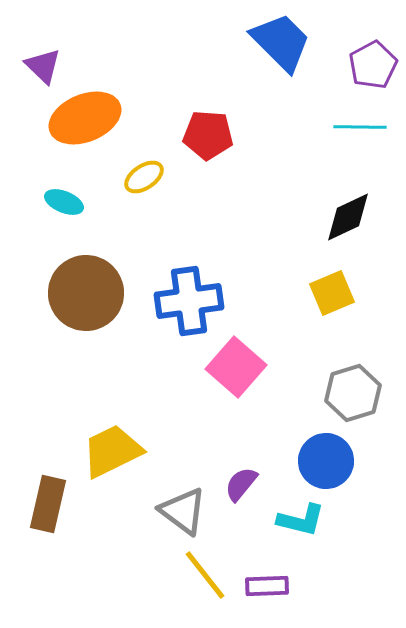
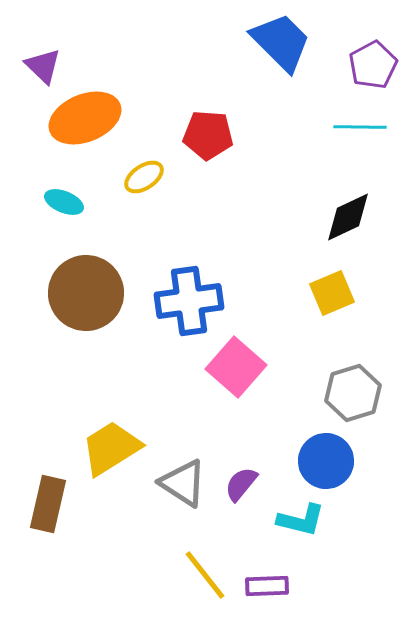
yellow trapezoid: moved 1 px left, 3 px up; rotated 6 degrees counterclockwise
gray triangle: moved 28 px up; rotated 4 degrees counterclockwise
